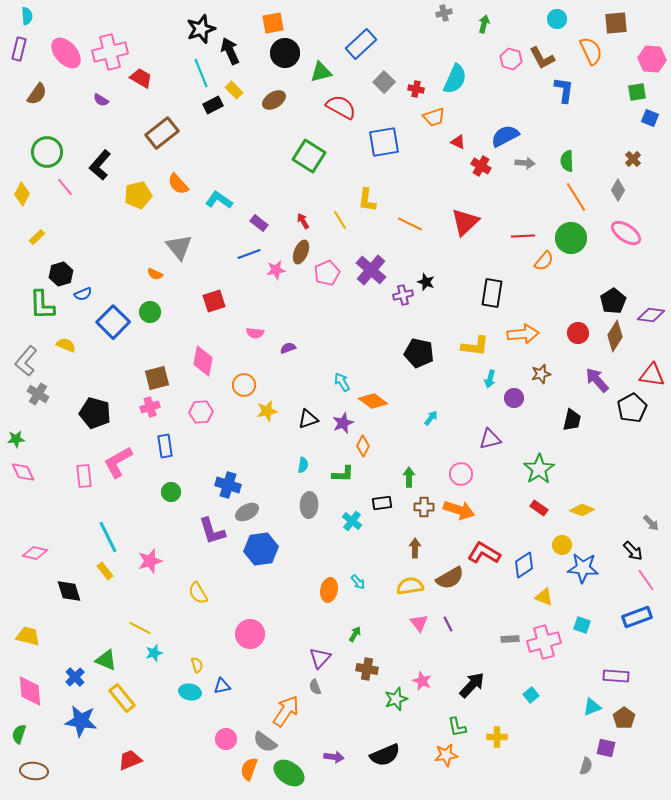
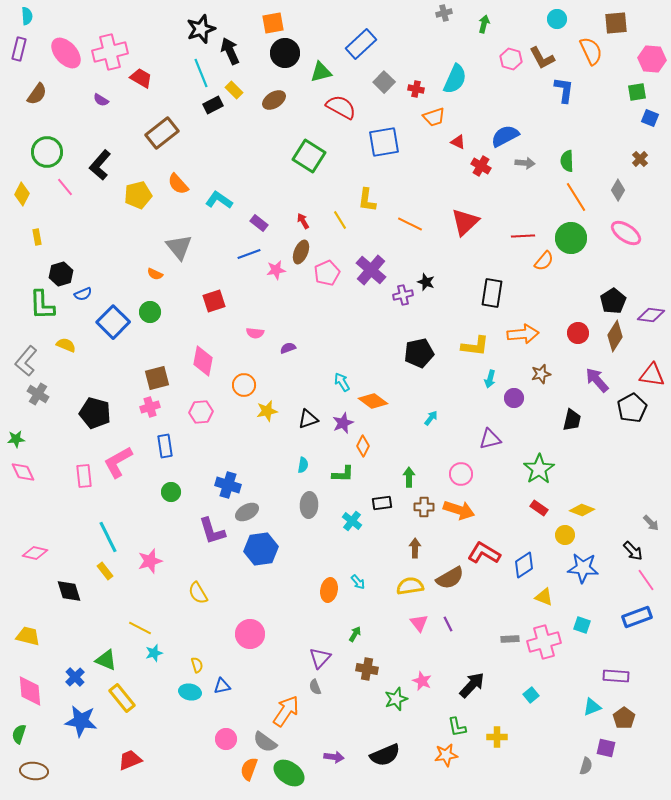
brown cross at (633, 159): moved 7 px right
yellow rectangle at (37, 237): rotated 56 degrees counterclockwise
black pentagon at (419, 353): rotated 24 degrees counterclockwise
yellow circle at (562, 545): moved 3 px right, 10 px up
